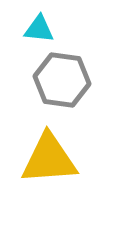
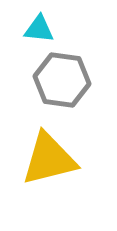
yellow triangle: rotated 10 degrees counterclockwise
